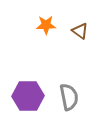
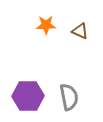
brown triangle: rotated 12 degrees counterclockwise
